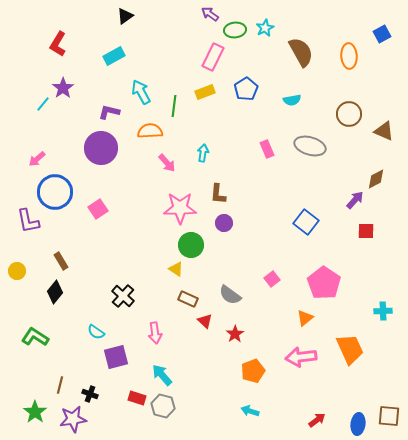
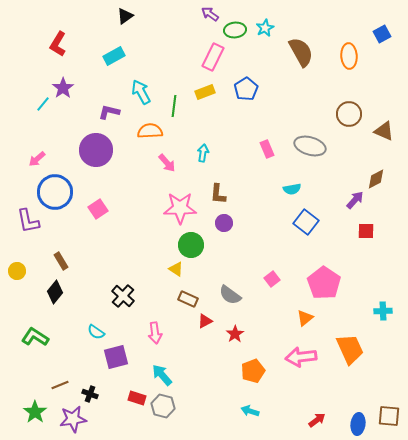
cyan semicircle at (292, 100): moved 89 px down
purple circle at (101, 148): moved 5 px left, 2 px down
red triangle at (205, 321): rotated 49 degrees clockwise
brown line at (60, 385): rotated 54 degrees clockwise
